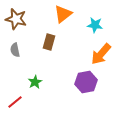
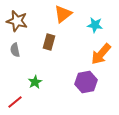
brown star: moved 1 px right, 2 px down
